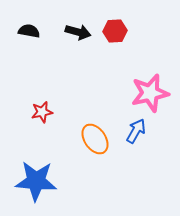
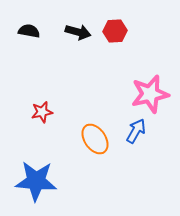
pink star: moved 1 px down
